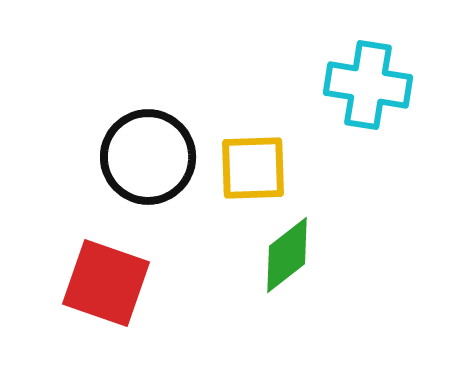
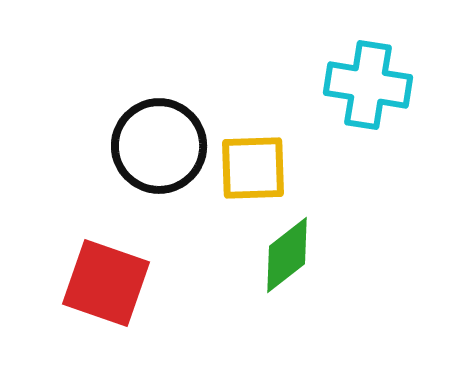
black circle: moved 11 px right, 11 px up
